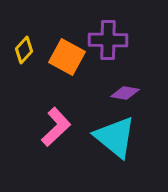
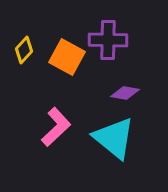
cyan triangle: moved 1 px left, 1 px down
